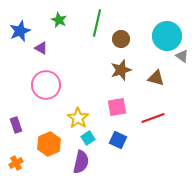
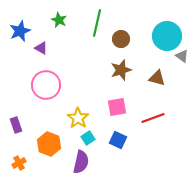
brown triangle: moved 1 px right
orange hexagon: rotated 15 degrees counterclockwise
orange cross: moved 3 px right
